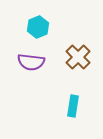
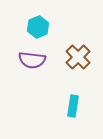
purple semicircle: moved 1 px right, 2 px up
